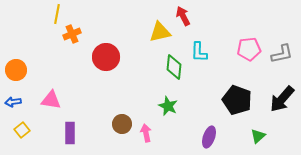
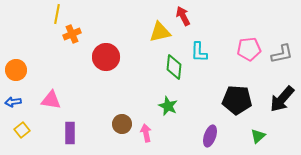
black pentagon: rotated 16 degrees counterclockwise
purple ellipse: moved 1 px right, 1 px up
